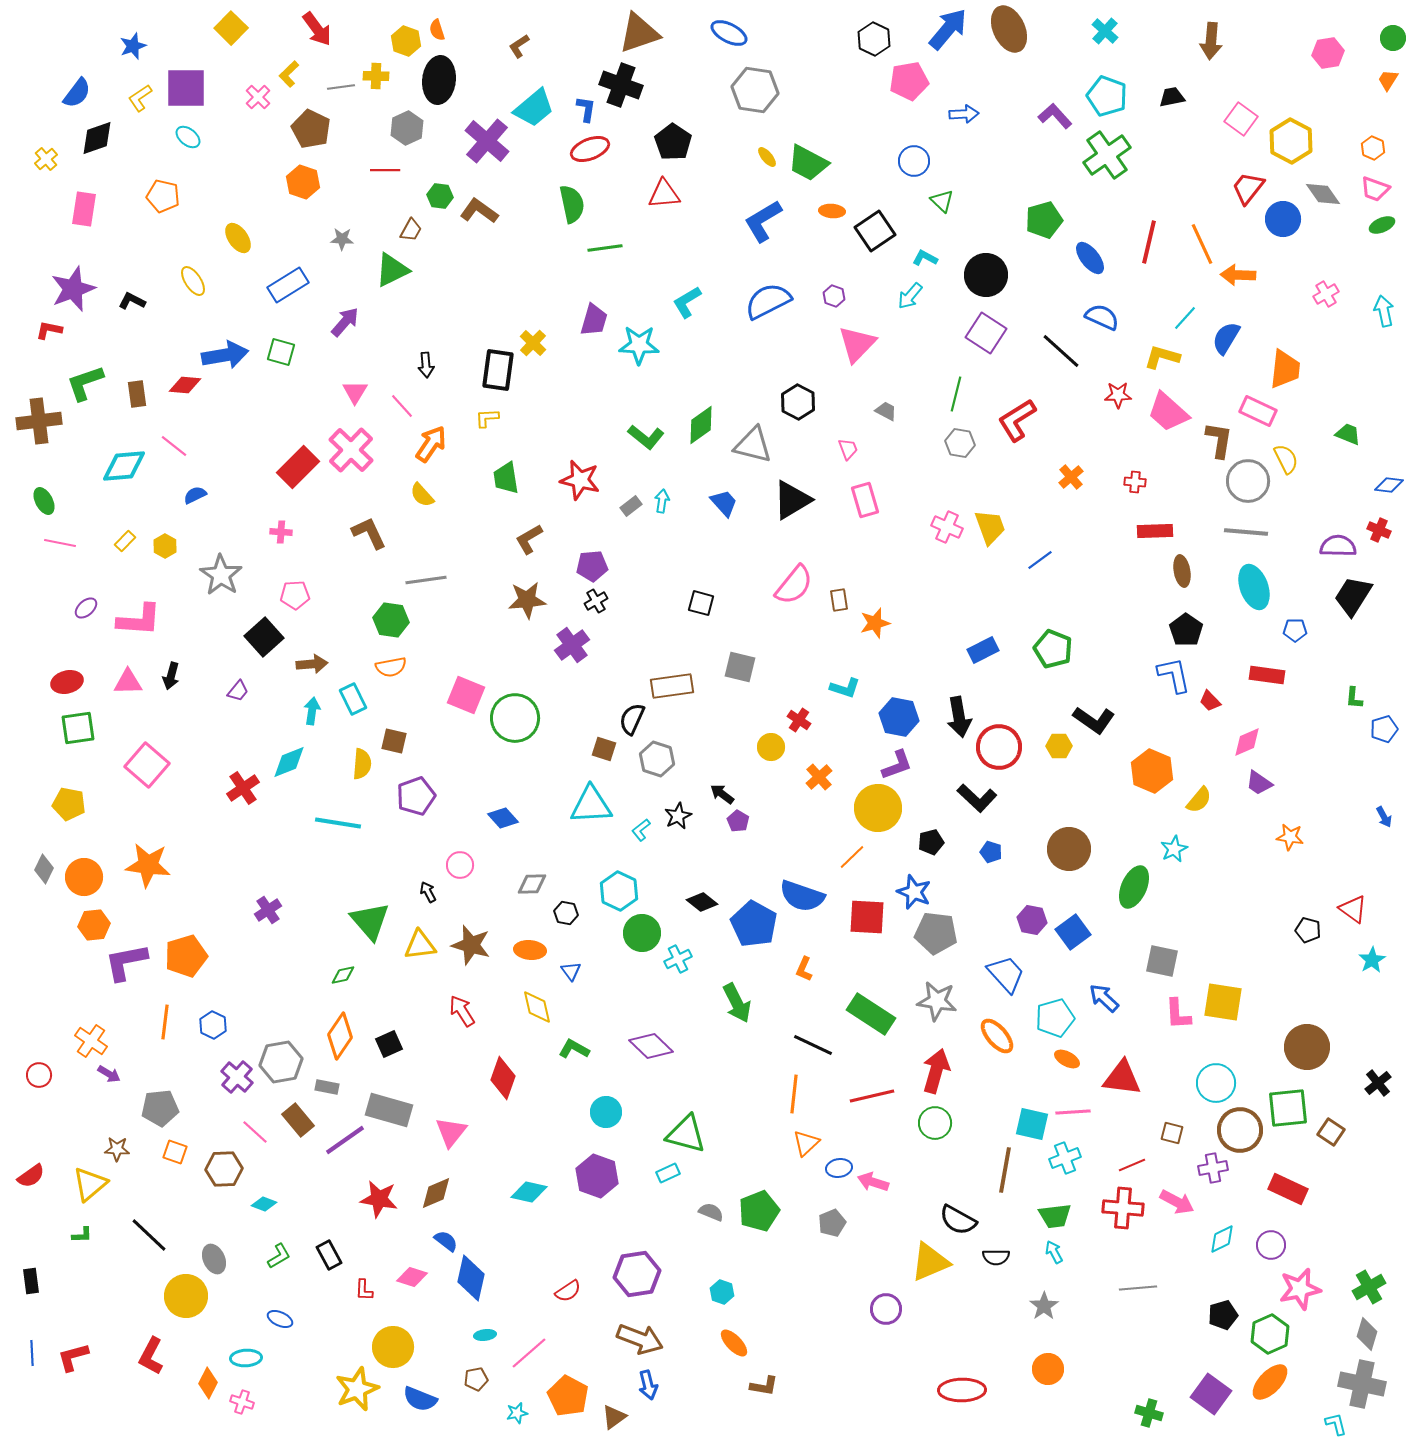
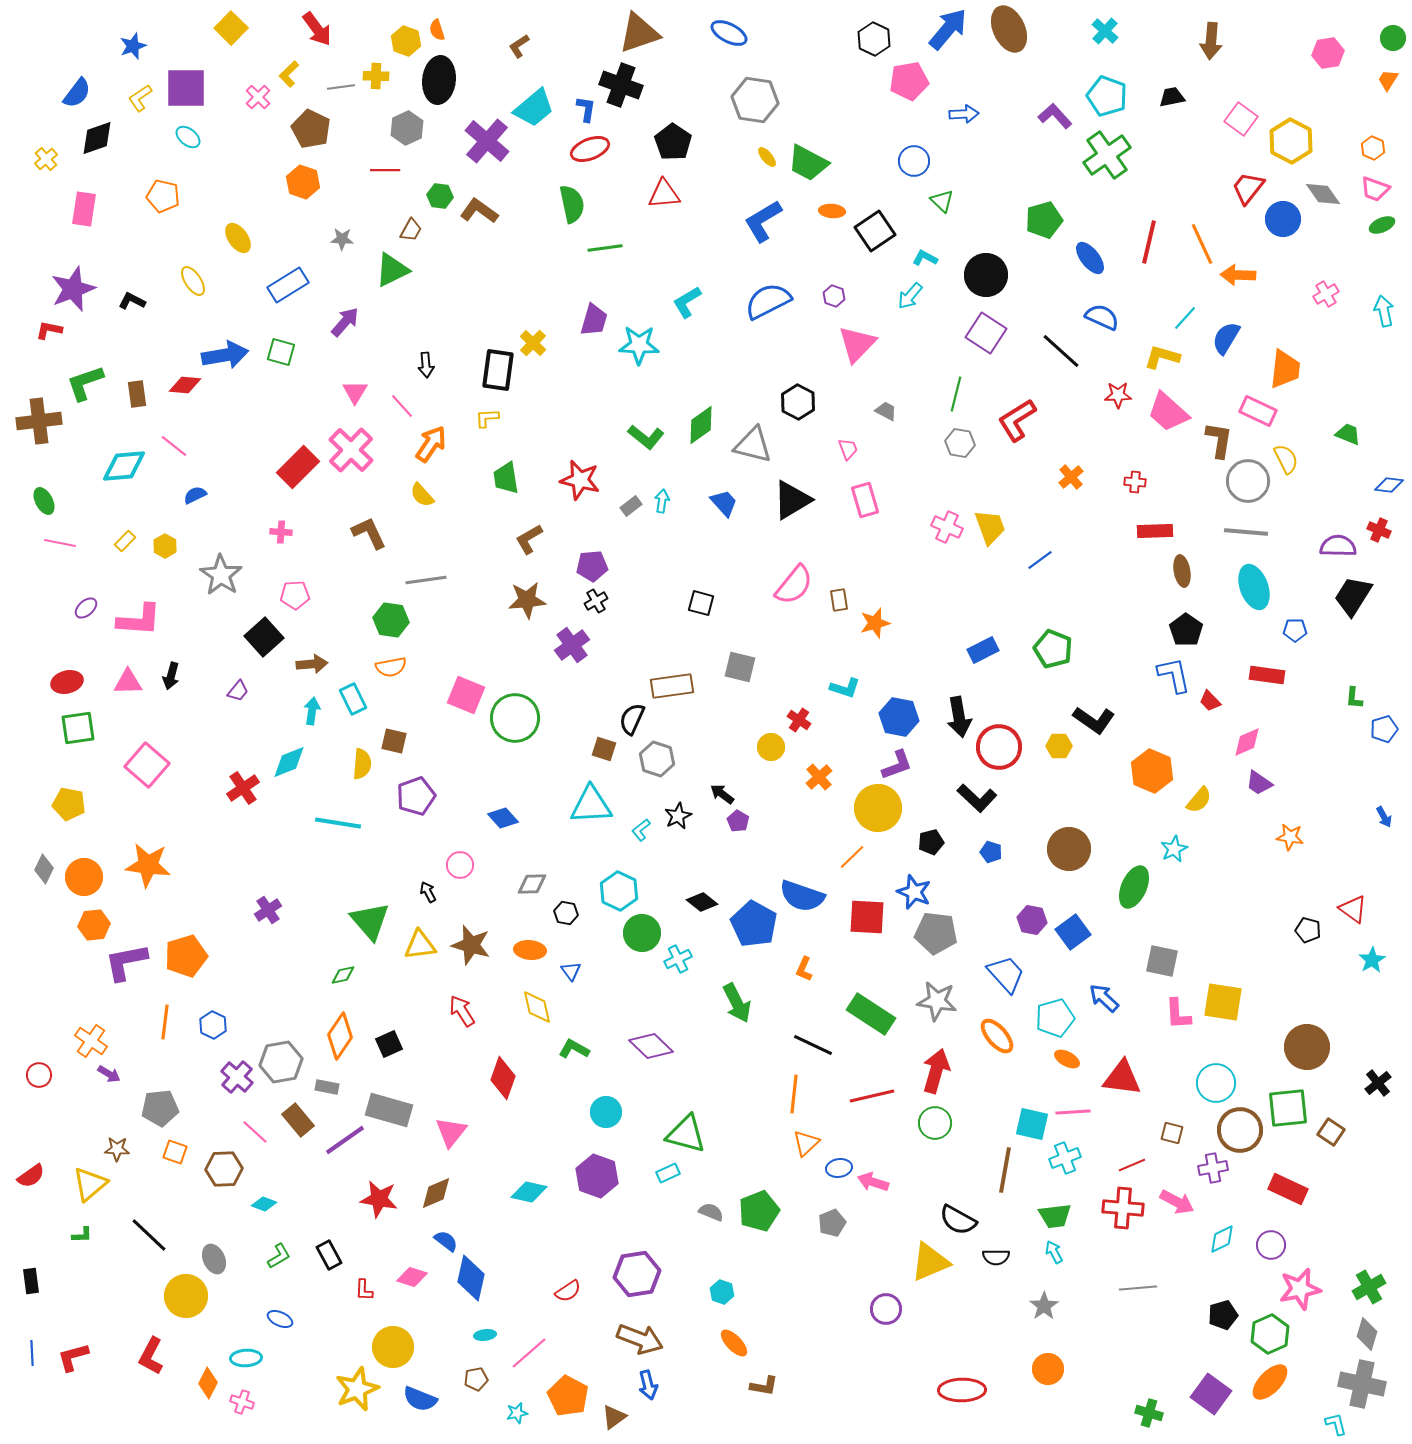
gray hexagon at (755, 90): moved 10 px down
